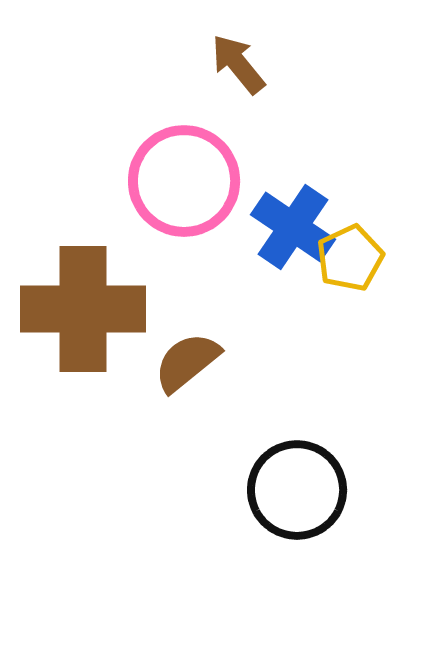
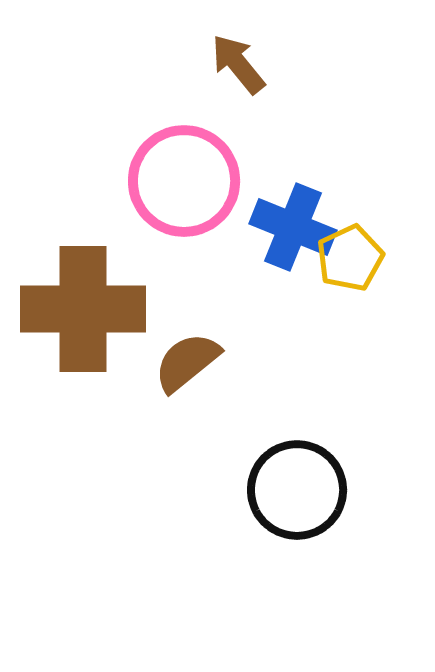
blue cross: rotated 12 degrees counterclockwise
